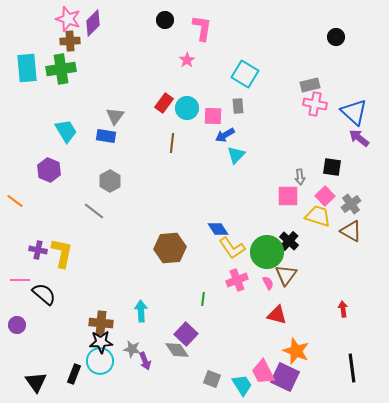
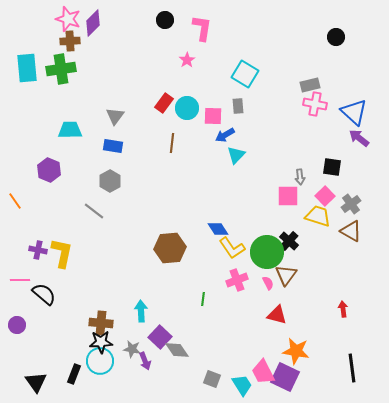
cyan trapezoid at (66, 131): moved 4 px right, 1 px up; rotated 60 degrees counterclockwise
blue rectangle at (106, 136): moved 7 px right, 10 px down
orange line at (15, 201): rotated 18 degrees clockwise
purple square at (186, 334): moved 26 px left, 3 px down
orange star at (296, 351): rotated 12 degrees counterclockwise
